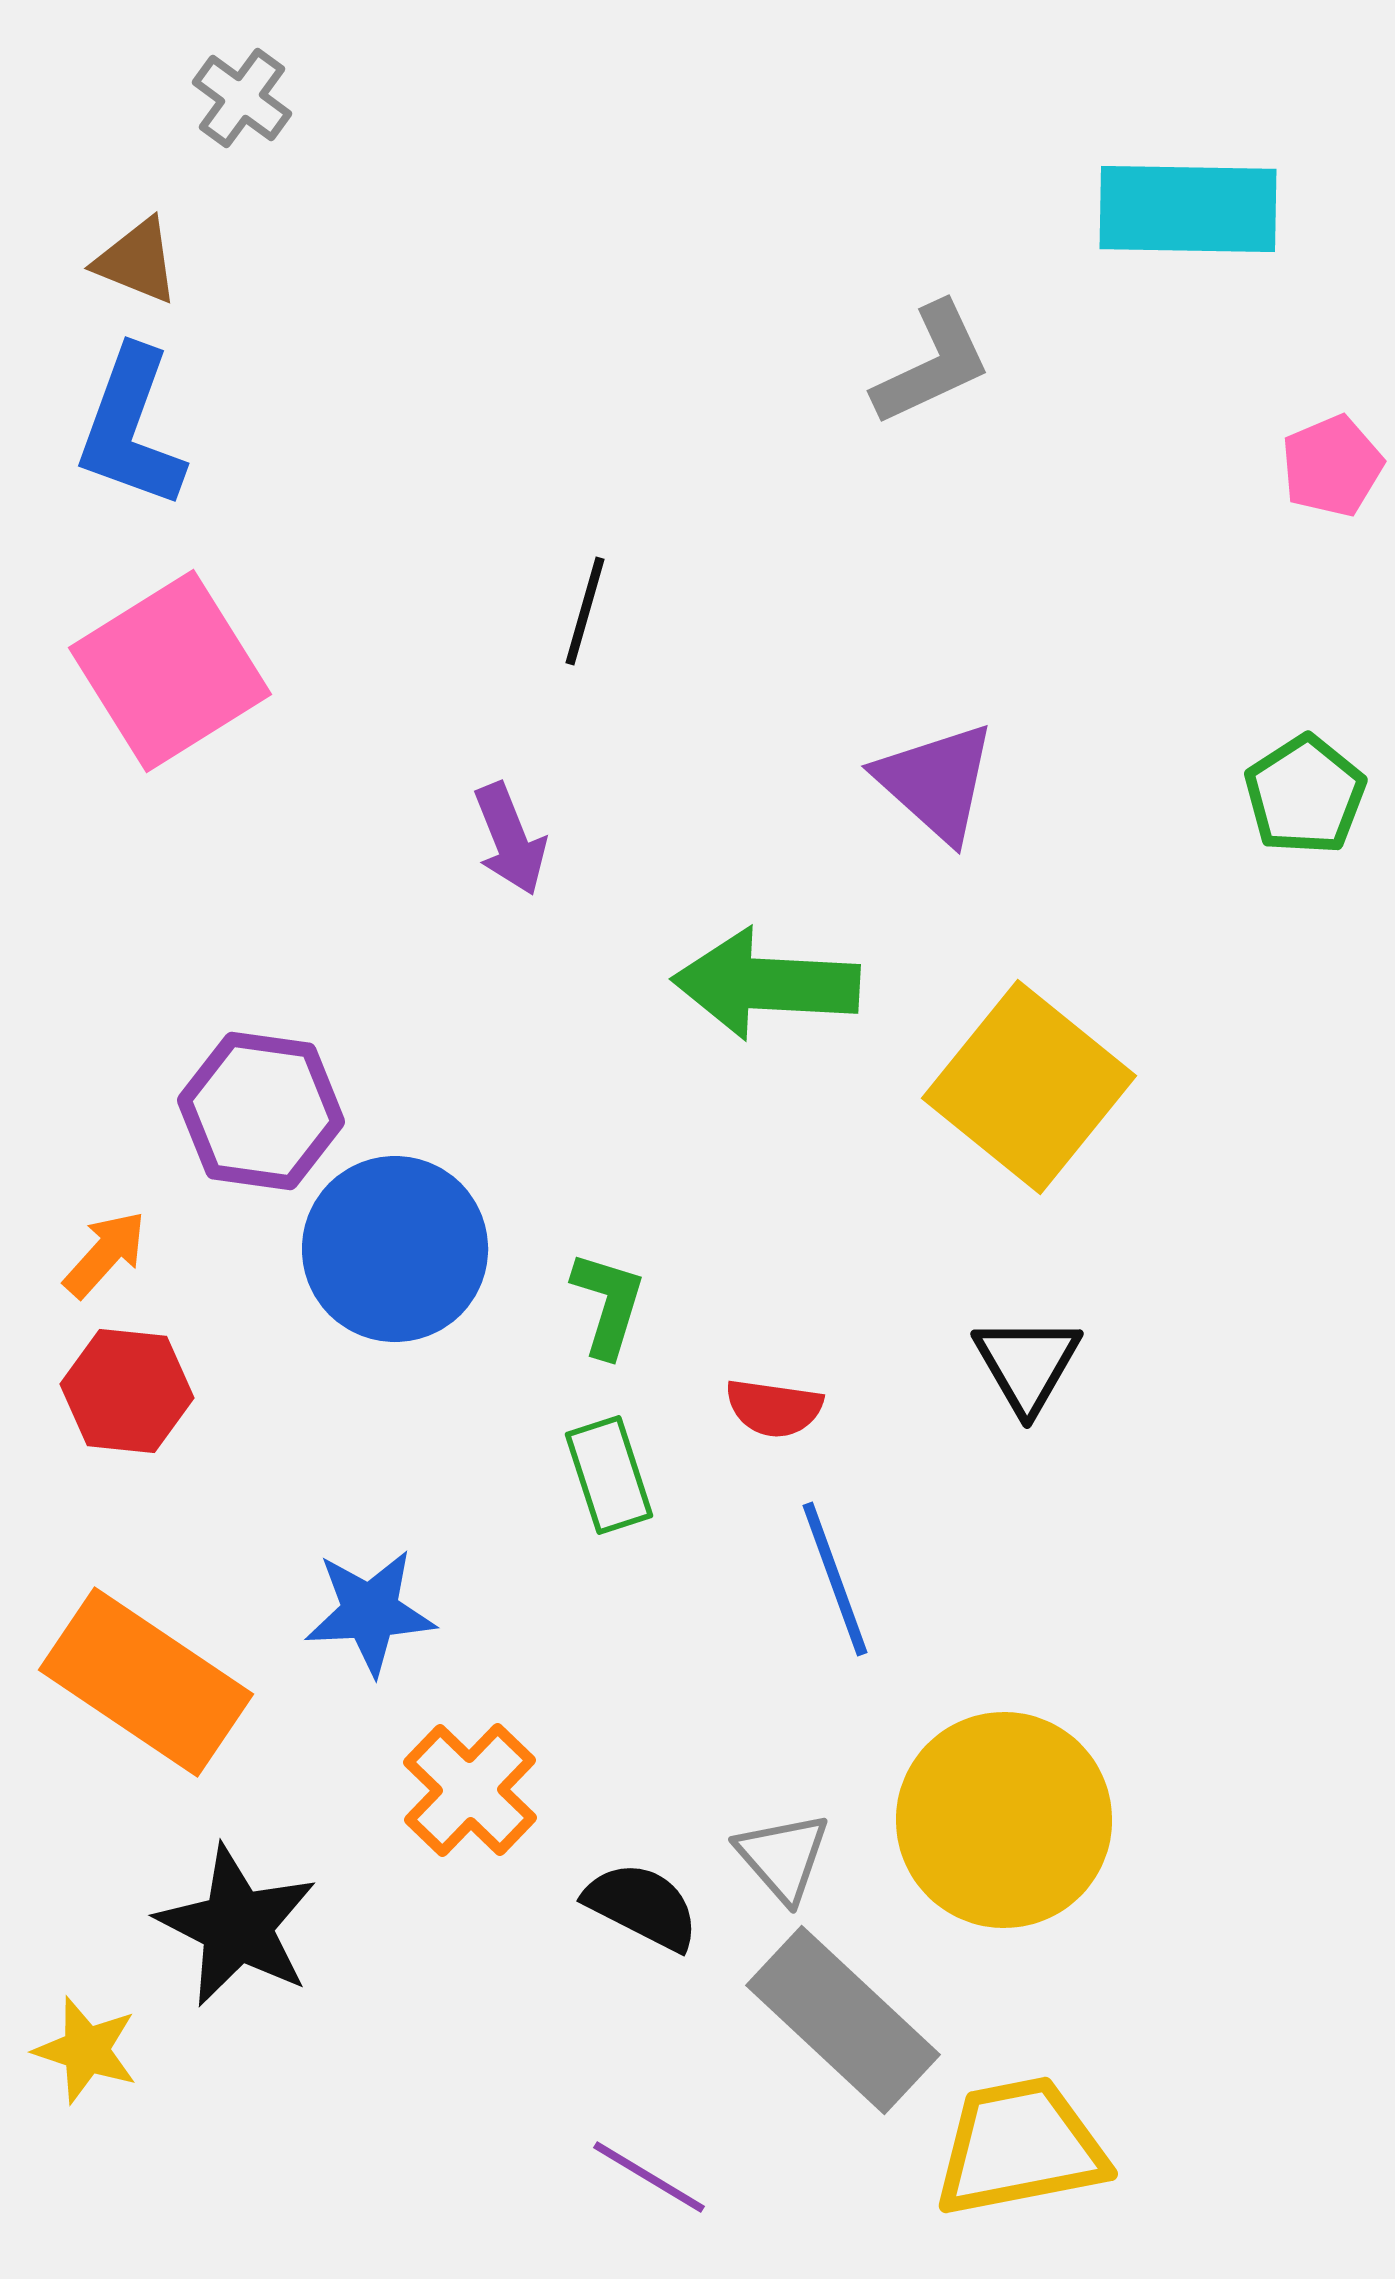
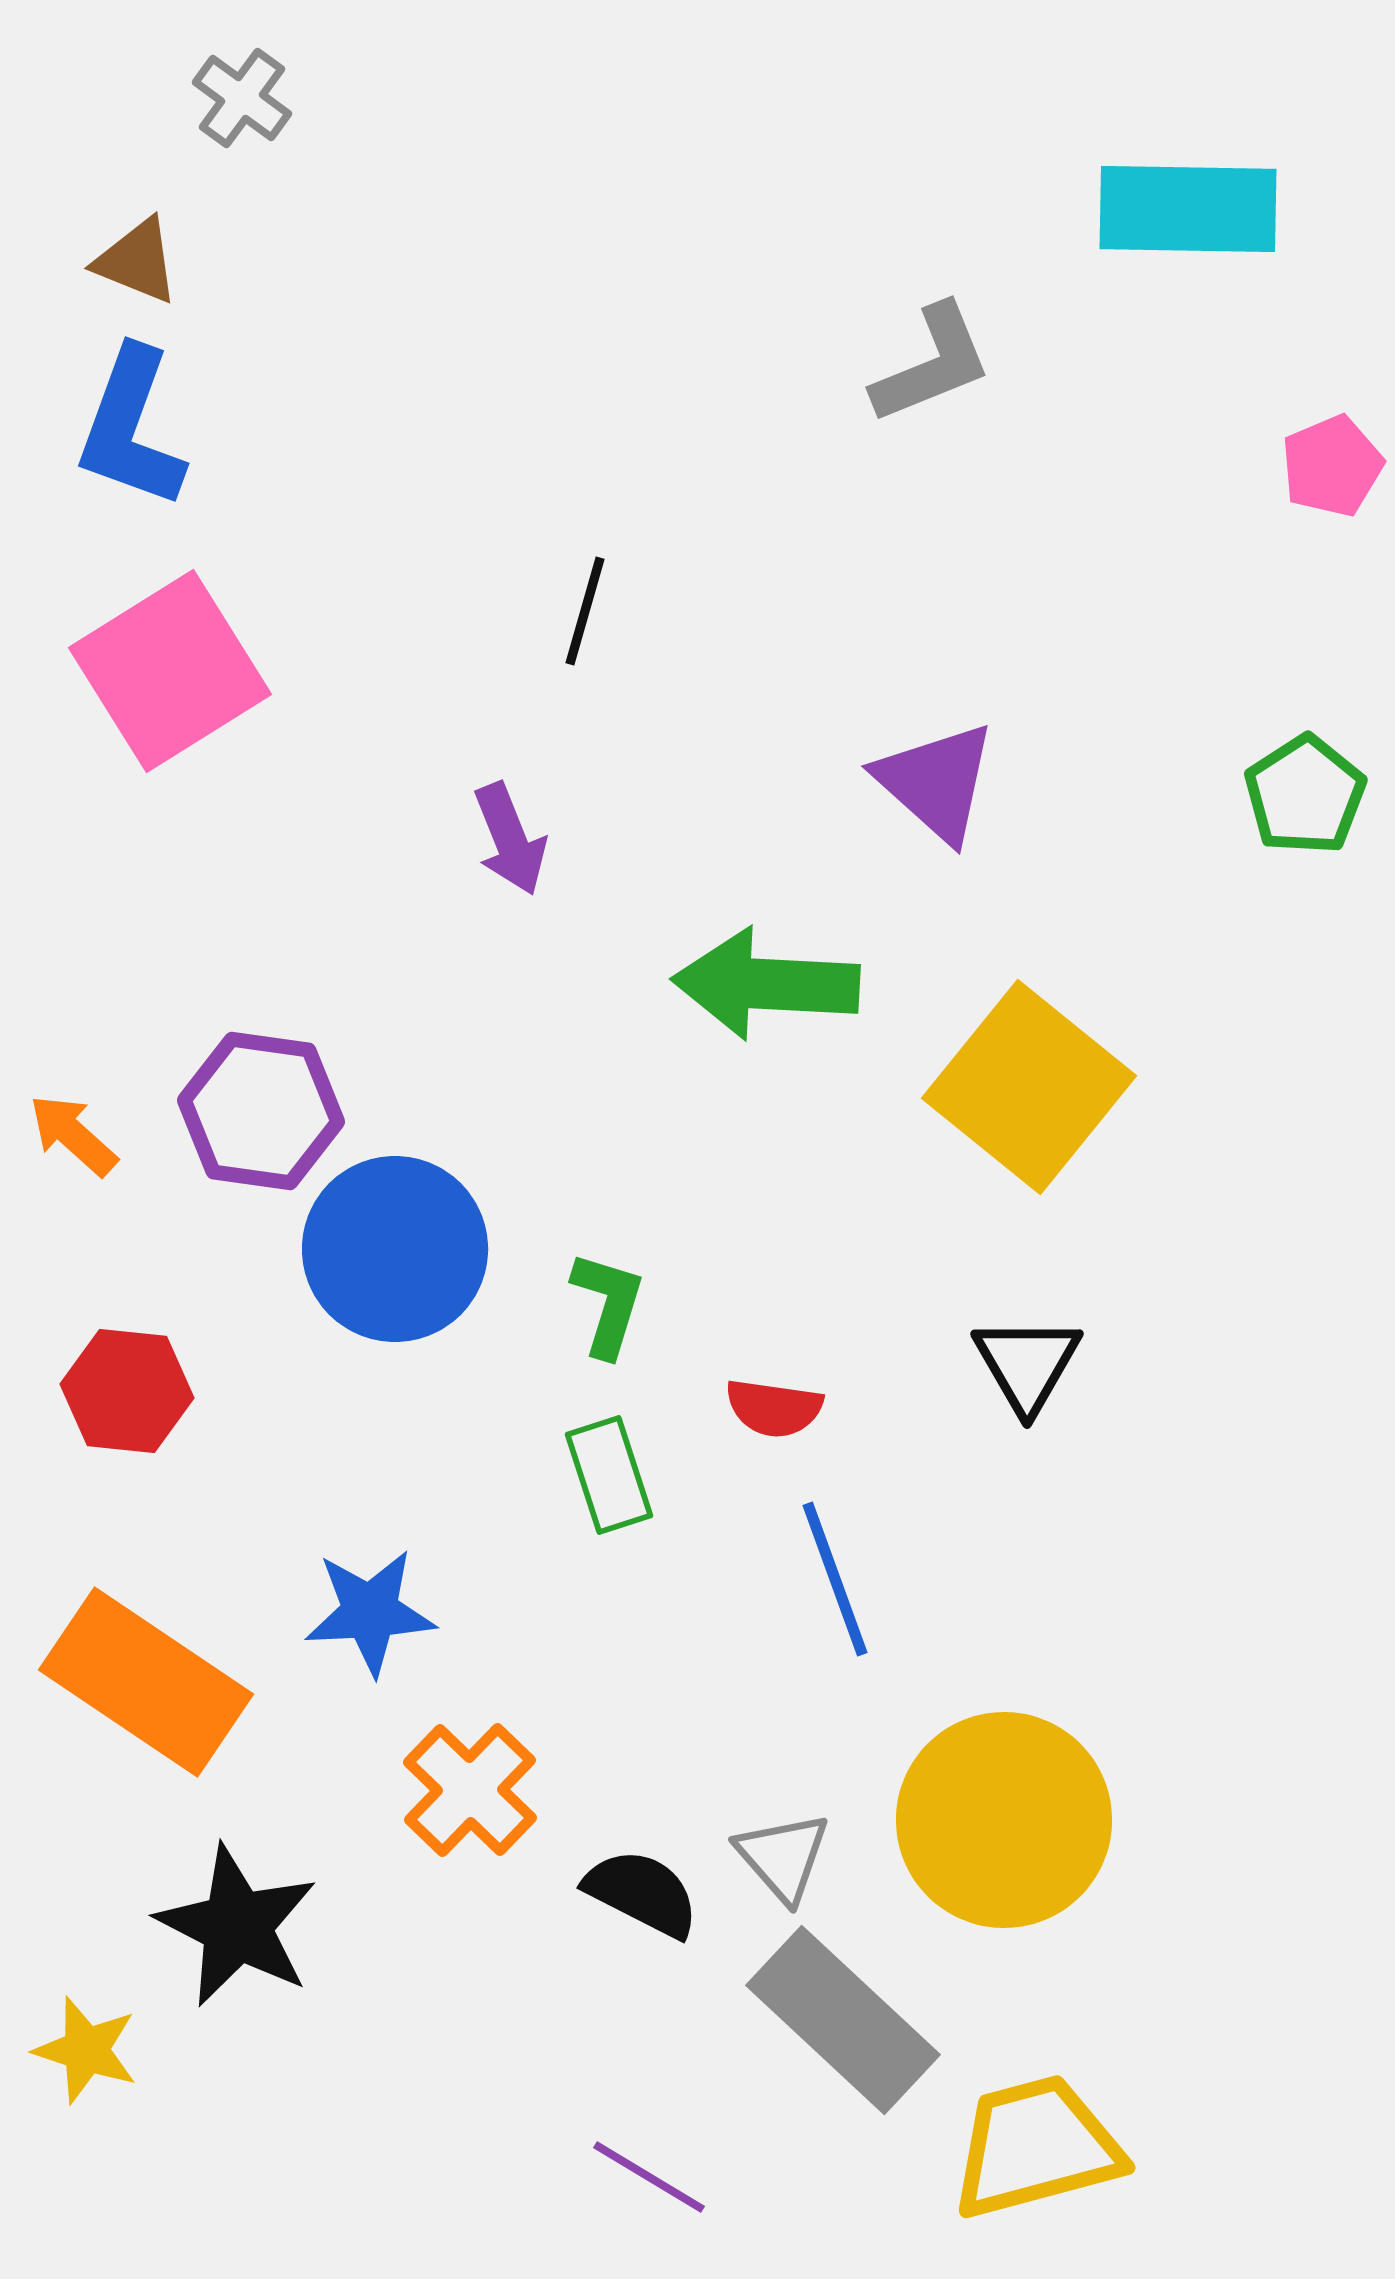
gray L-shape: rotated 3 degrees clockwise
orange arrow: moved 32 px left, 119 px up; rotated 90 degrees counterclockwise
black semicircle: moved 13 px up
yellow trapezoid: moved 16 px right; rotated 4 degrees counterclockwise
